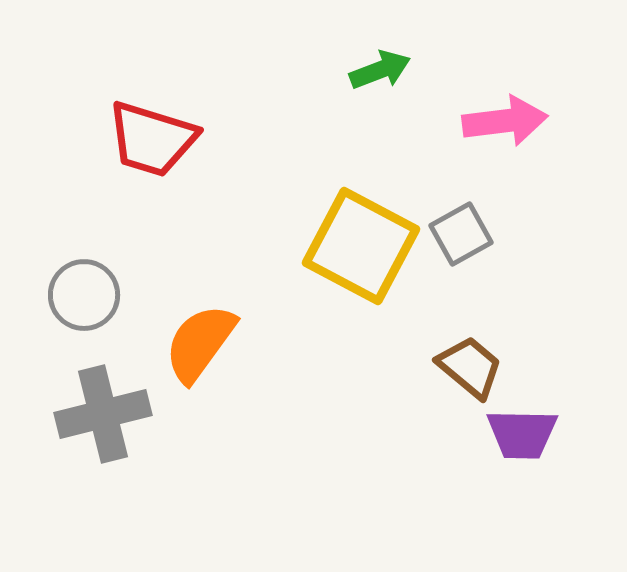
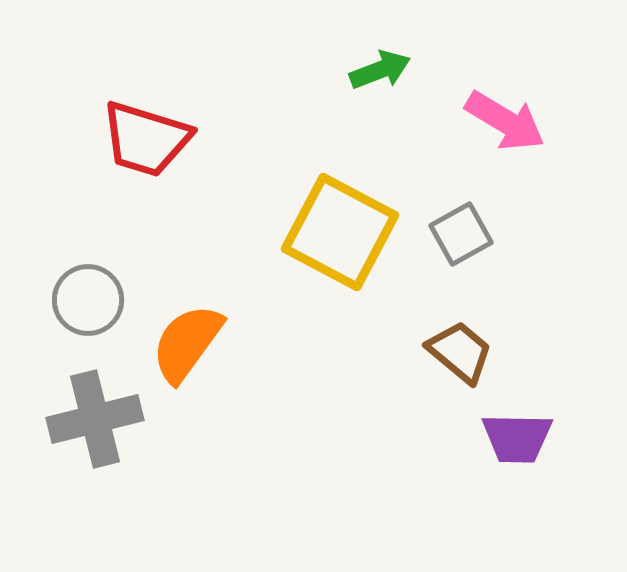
pink arrow: rotated 38 degrees clockwise
red trapezoid: moved 6 px left
yellow square: moved 21 px left, 14 px up
gray circle: moved 4 px right, 5 px down
orange semicircle: moved 13 px left
brown trapezoid: moved 10 px left, 15 px up
gray cross: moved 8 px left, 5 px down
purple trapezoid: moved 5 px left, 4 px down
